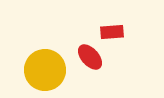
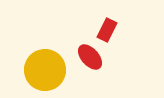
red rectangle: moved 5 px left, 2 px up; rotated 60 degrees counterclockwise
